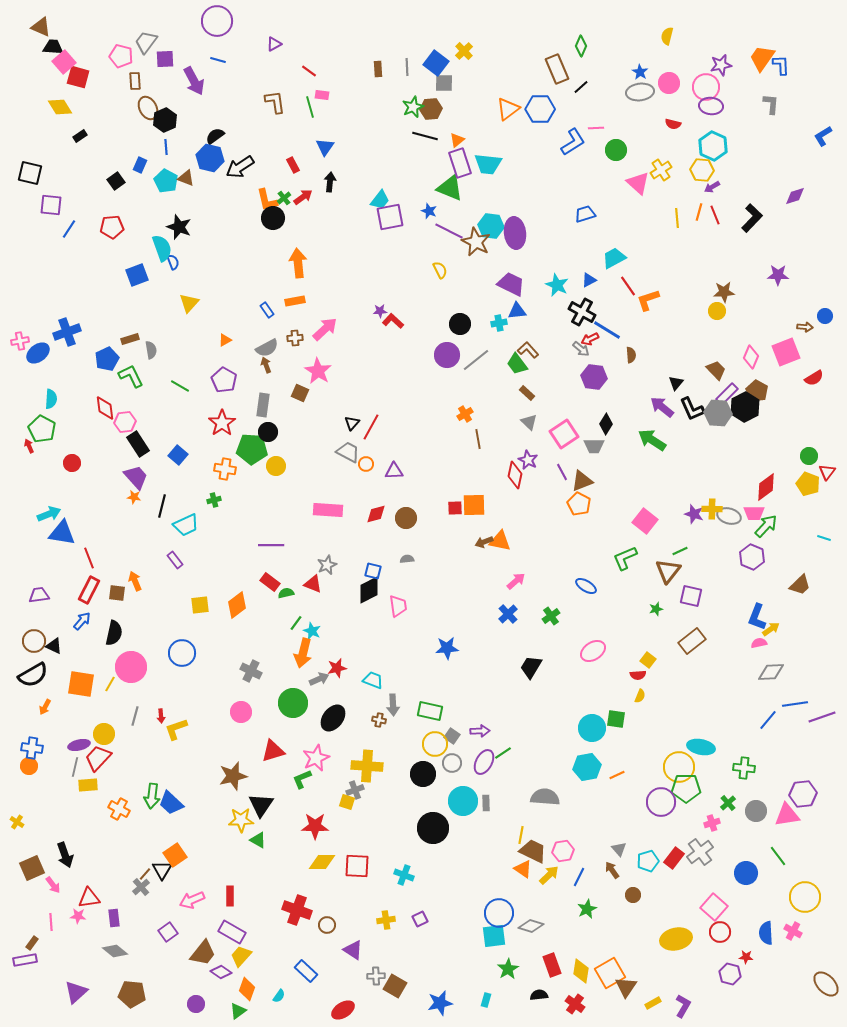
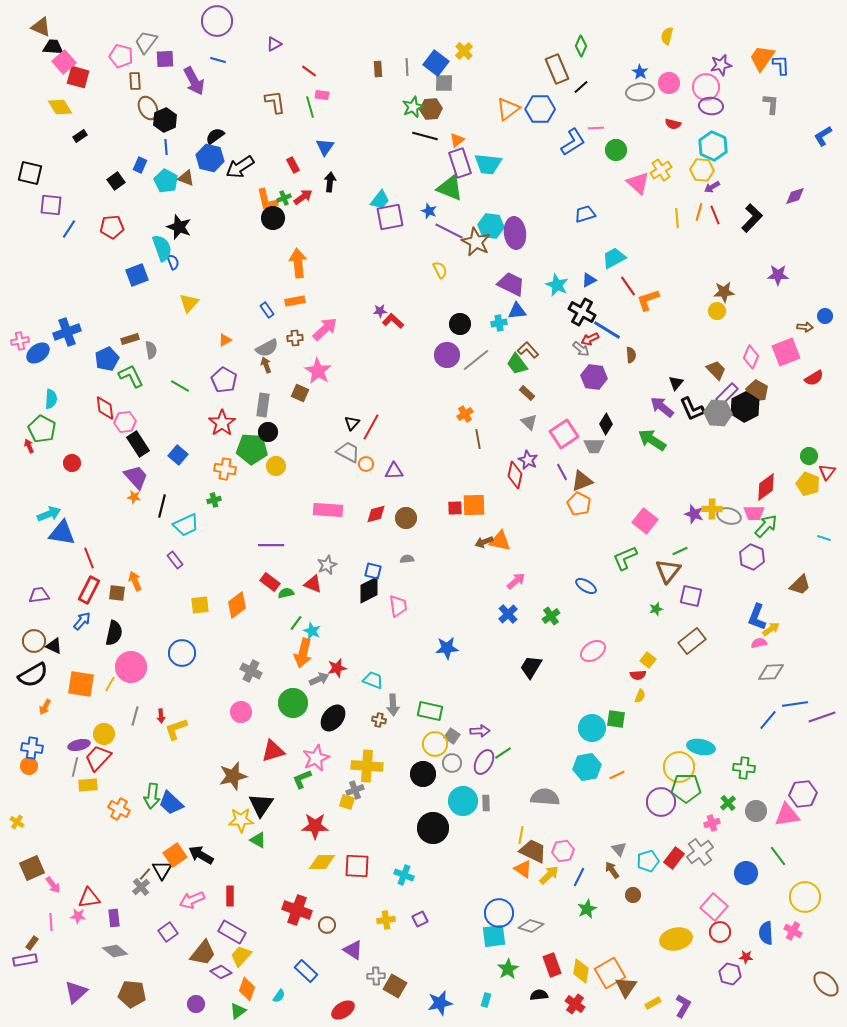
green cross at (284, 198): rotated 16 degrees clockwise
black arrow at (65, 855): moved 136 px right; rotated 140 degrees clockwise
